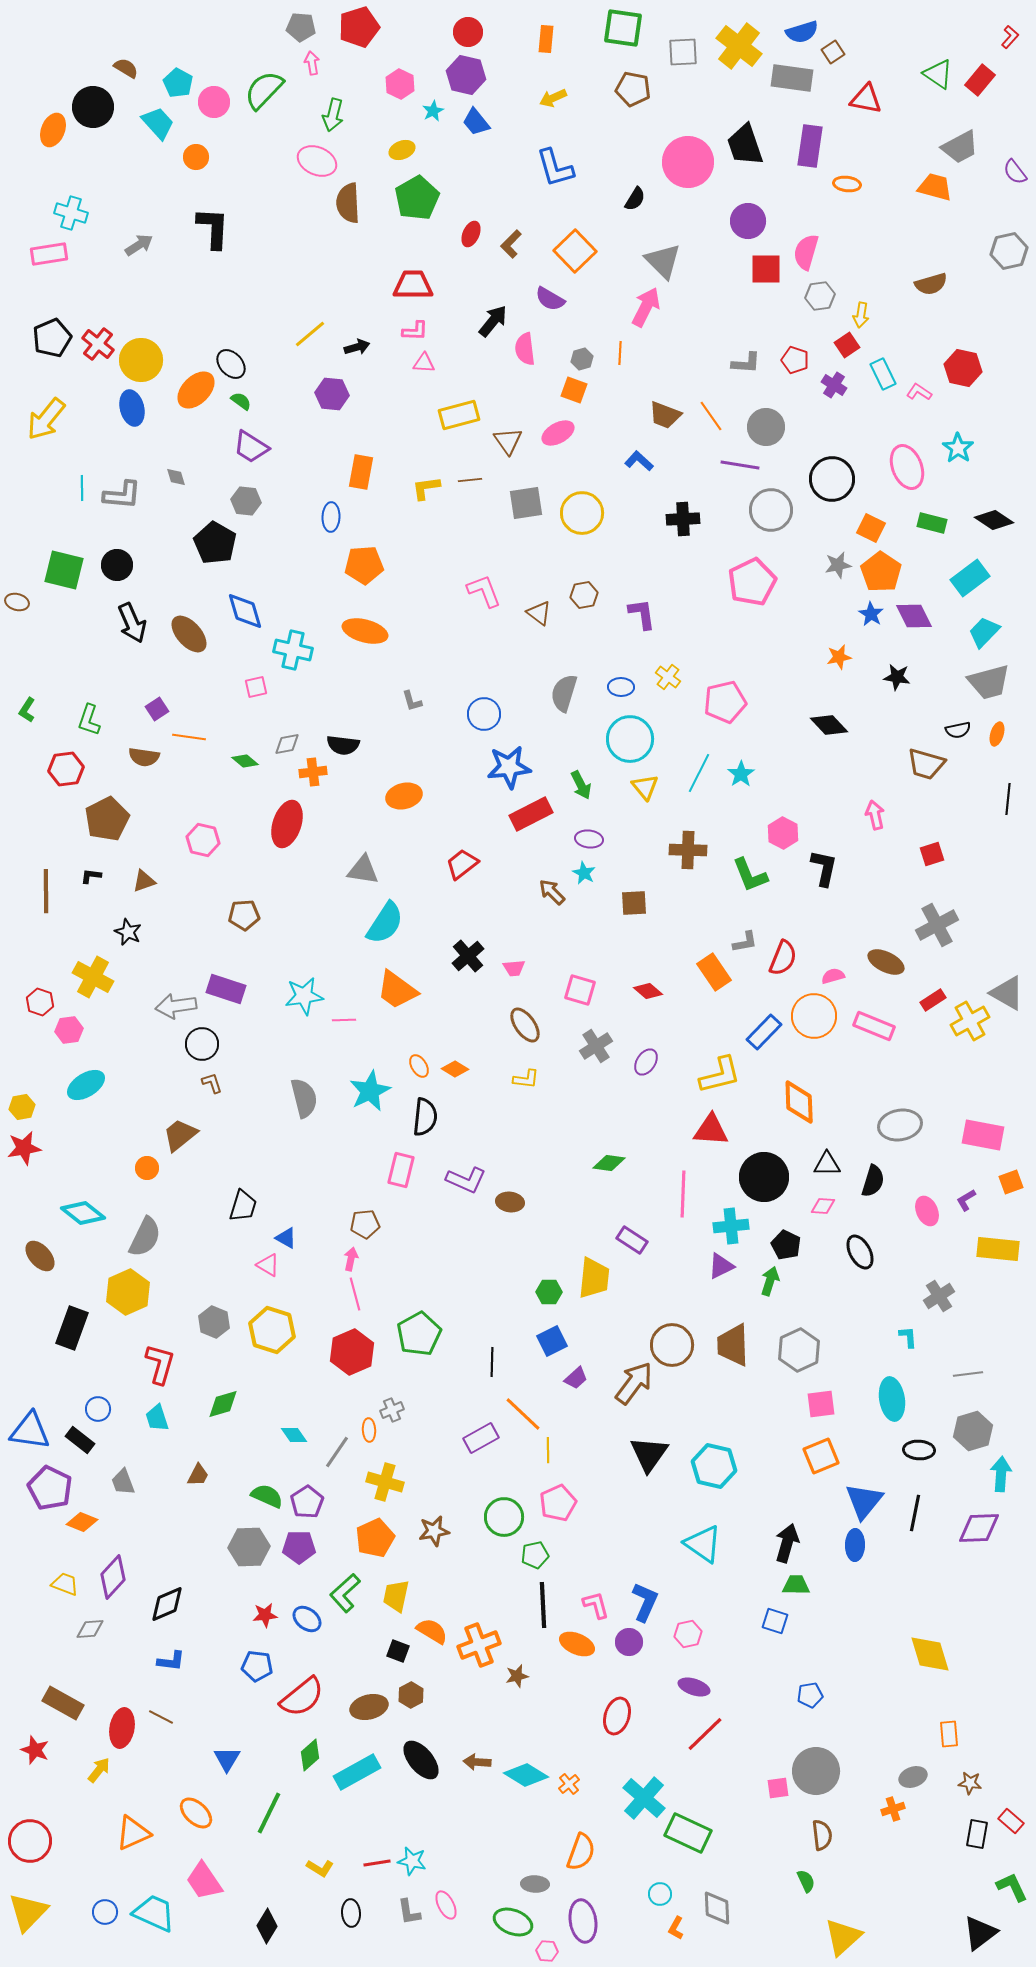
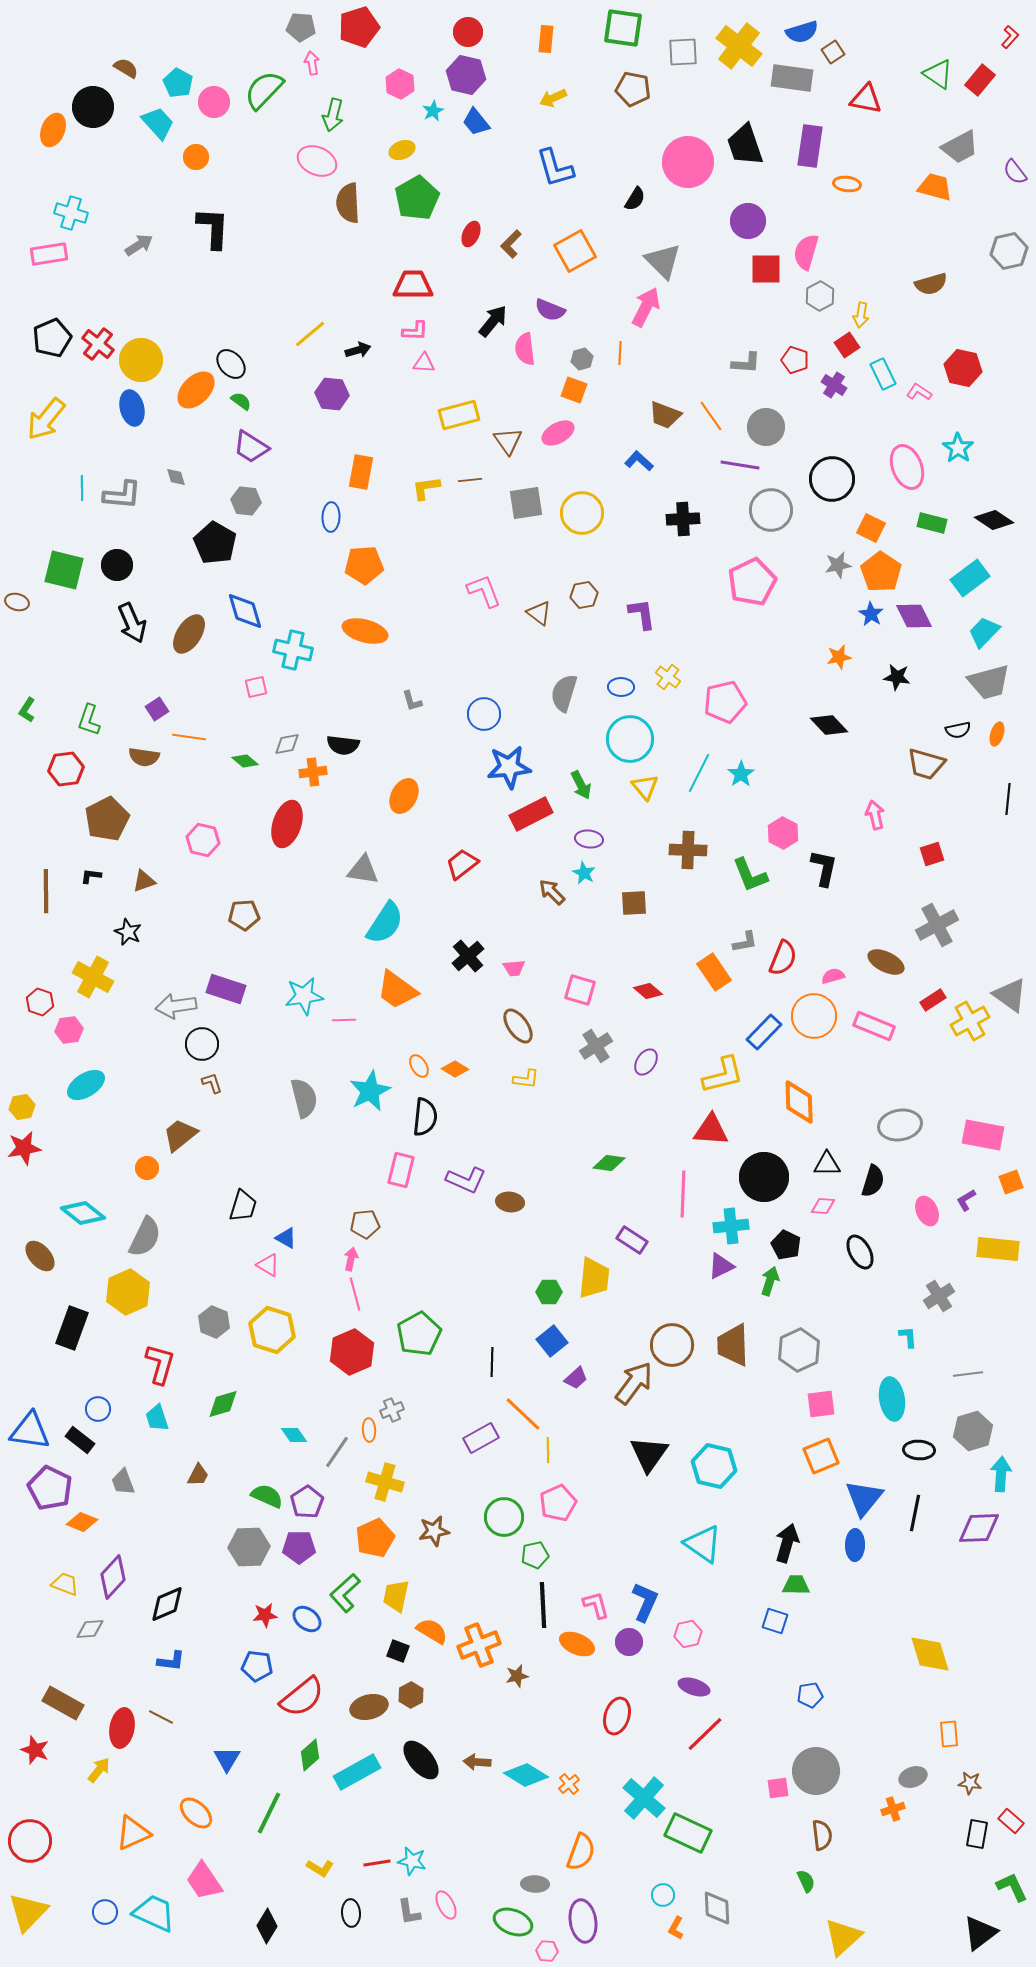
orange square at (575, 251): rotated 15 degrees clockwise
gray hexagon at (820, 296): rotated 20 degrees counterclockwise
purple semicircle at (550, 299): moved 11 px down; rotated 8 degrees counterclockwise
black arrow at (357, 347): moved 1 px right, 3 px down
brown ellipse at (189, 634): rotated 75 degrees clockwise
orange ellipse at (404, 796): rotated 48 degrees counterclockwise
gray triangle at (1007, 993): moved 3 px right, 2 px down; rotated 6 degrees clockwise
brown ellipse at (525, 1025): moved 7 px left, 1 px down
yellow L-shape at (720, 1075): moved 3 px right
blue square at (552, 1341): rotated 12 degrees counterclockwise
blue triangle at (864, 1501): moved 3 px up
cyan circle at (660, 1894): moved 3 px right, 1 px down
